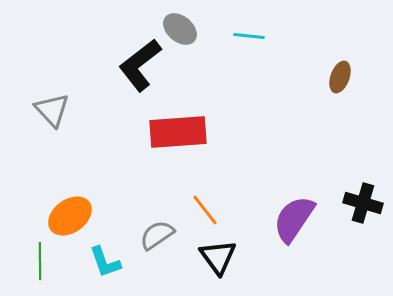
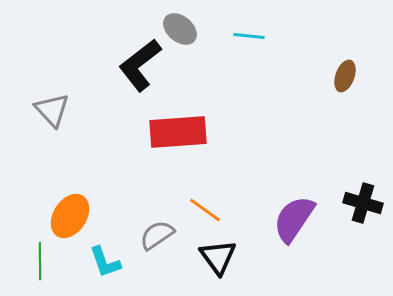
brown ellipse: moved 5 px right, 1 px up
orange line: rotated 16 degrees counterclockwise
orange ellipse: rotated 21 degrees counterclockwise
